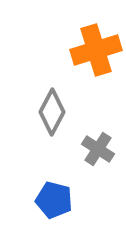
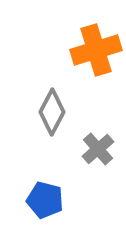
gray cross: rotated 16 degrees clockwise
blue pentagon: moved 9 px left
